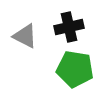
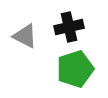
green pentagon: rotated 27 degrees counterclockwise
